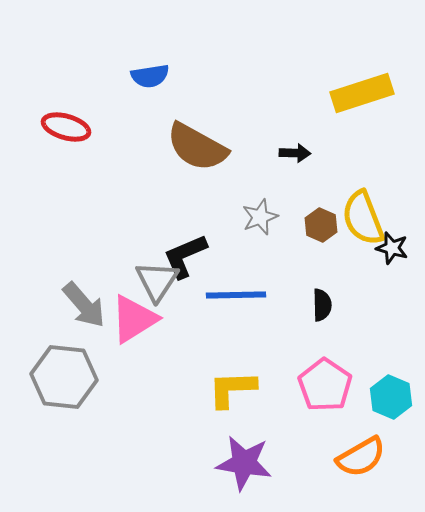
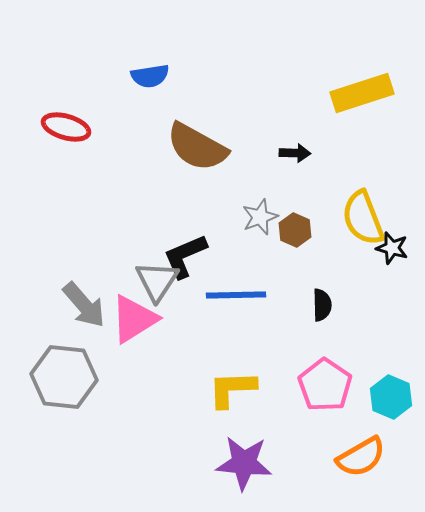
brown hexagon: moved 26 px left, 5 px down
purple star: rotated 4 degrees counterclockwise
